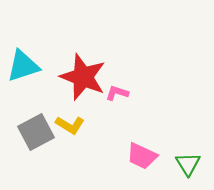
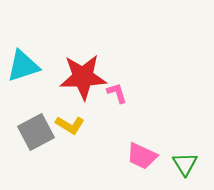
red star: rotated 24 degrees counterclockwise
pink L-shape: rotated 55 degrees clockwise
green triangle: moved 3 px left
